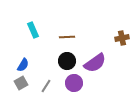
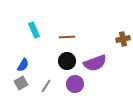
cyan rectangle: moved 1 px right
brown cross: moved 1 px right, 1 px down
purple semicircle: rotated 15 degrees clockwise
purple circle: moved 1 px right, 1 px down
